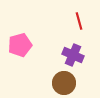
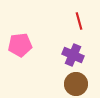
pink pentagon: rotated 10 degrees clockwise
brown circle: moved 12 px right, 1 px down
